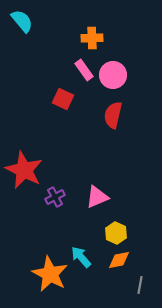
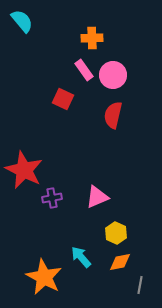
purple cross: moved 3 px left, 1 px down; rotated 18 degrees clockwise
orange diamond: moved 1 px right, 2 px down
orange star: moved 6 px left, 3 px down
